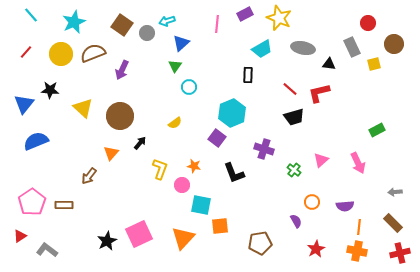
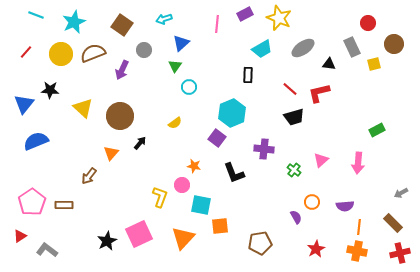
cyan line at (31, 15): moved 5 px right; rotated 28 degrees counterclockwise
cyan arrow at (167, 21): moved 3 px left, 2 px up
gray circle at (147, 33): moved 3 px left, 17 px down
gray ellipse at (303, 48): rotated 45 degrees counterclockwise
purple cross at (264, 149): rotated 12 degrees counterclockwise
pink arrow at (358, 163): rotated 30 degrees clockwise
yellow L-shape at (160, 169): moved 28 px down
gray arrow at (395, 192): moved 6 px right, 1 px down; rotated 24 degrees counterclockwise
purple semicircle at (296, 221): moved 4 px up
